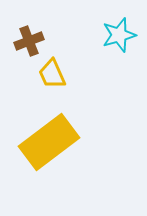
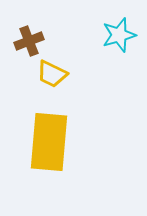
yellow trapezoid: rotated 40 degrees counterclockwise
yellow rectangle: rotated 48 degrees counterclockwise
